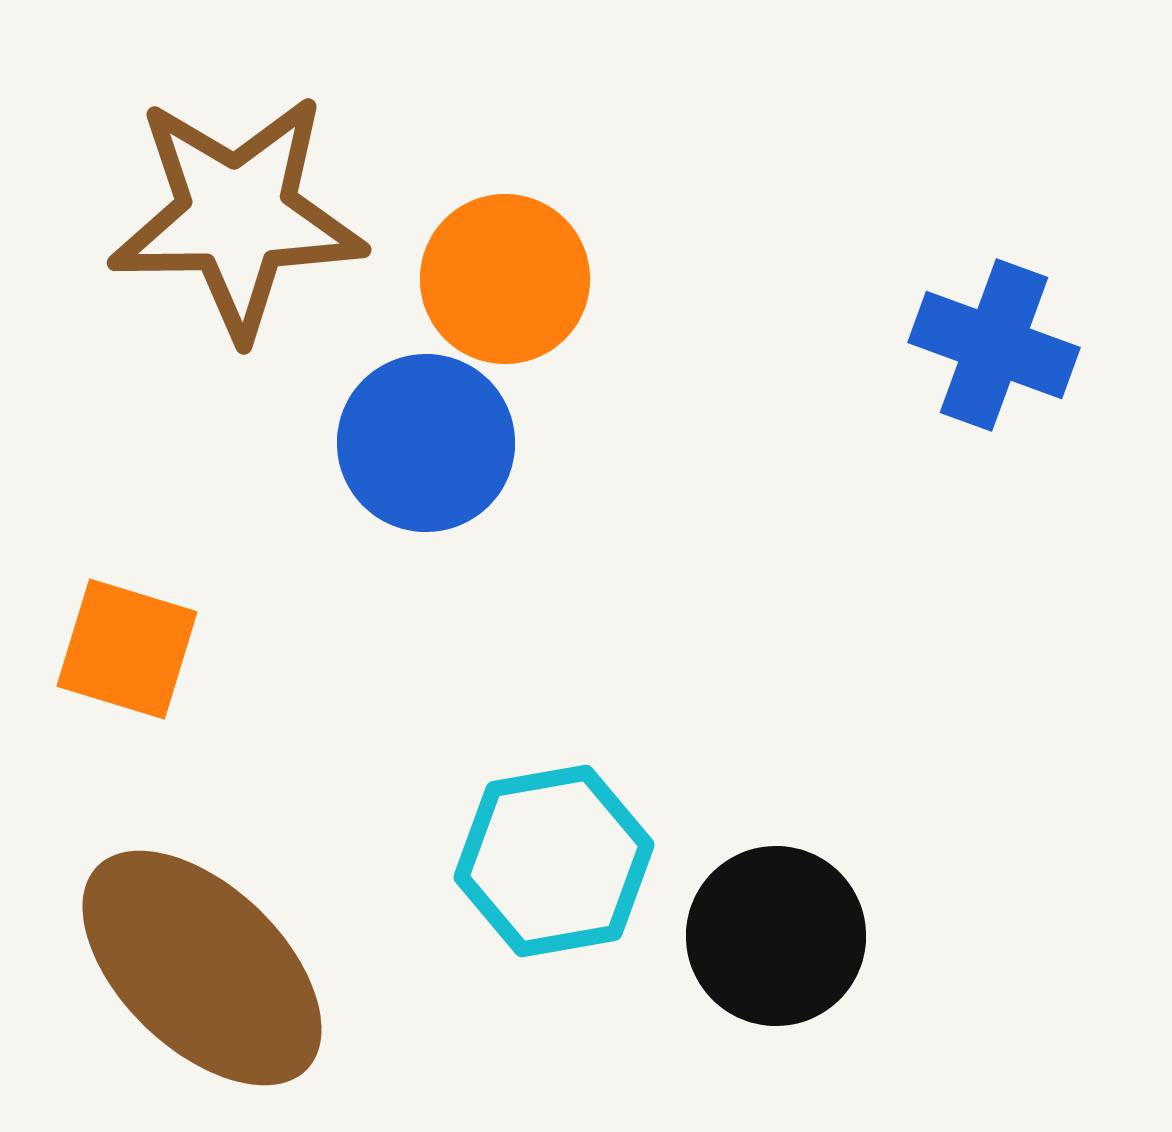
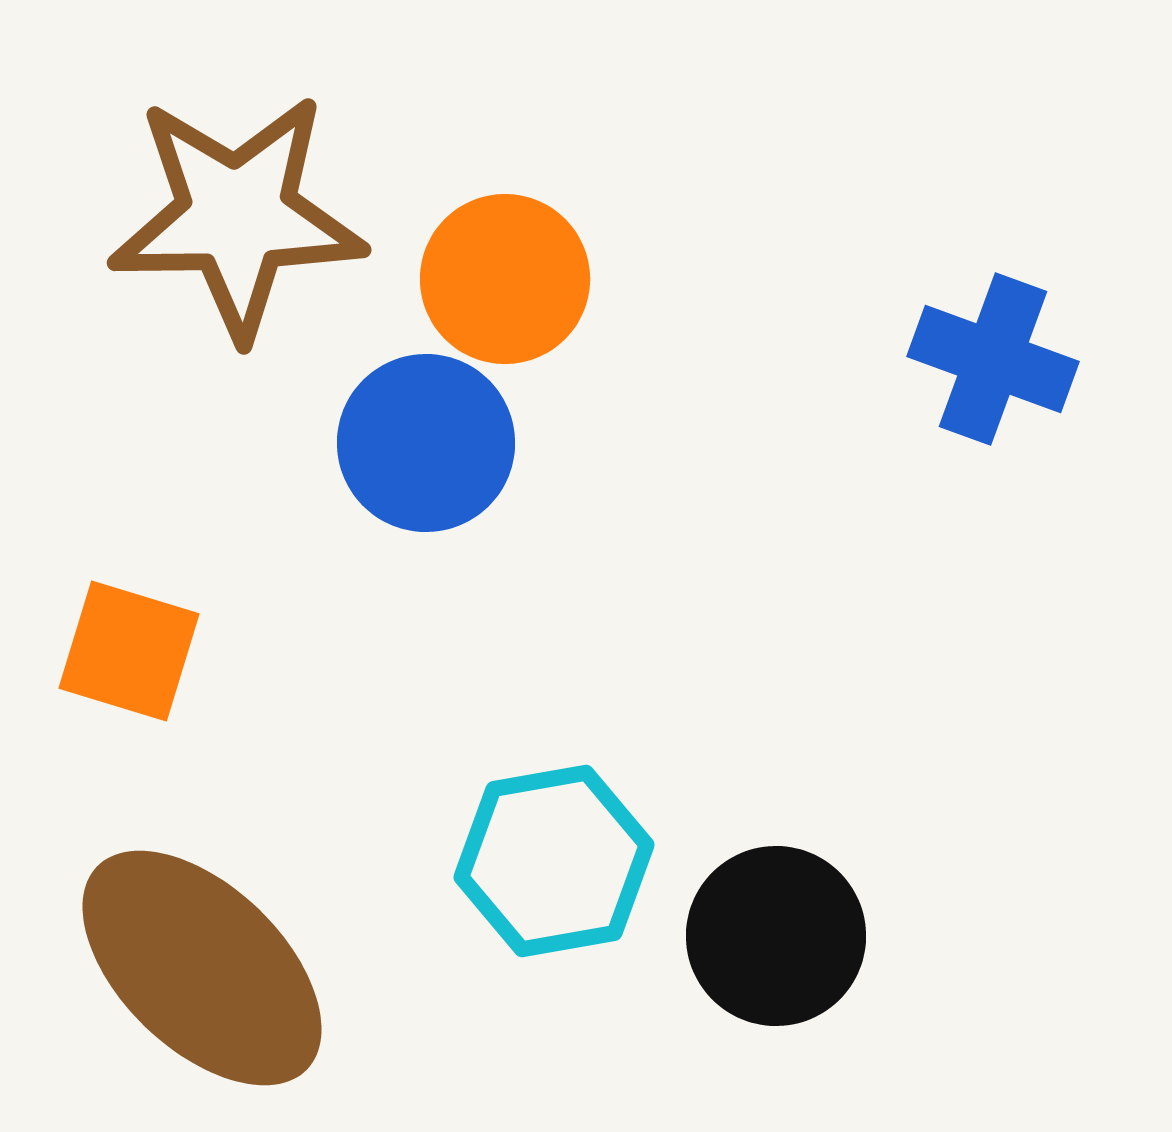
blue cross: moved 1 px left, 14 px down
orange square: moved 2 px right, 2 px down
